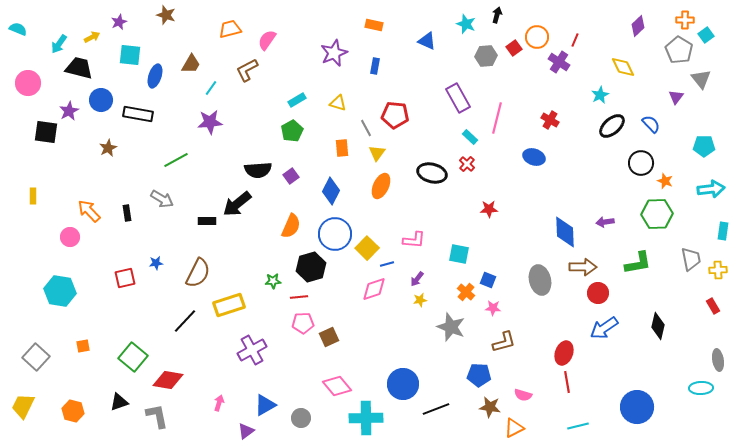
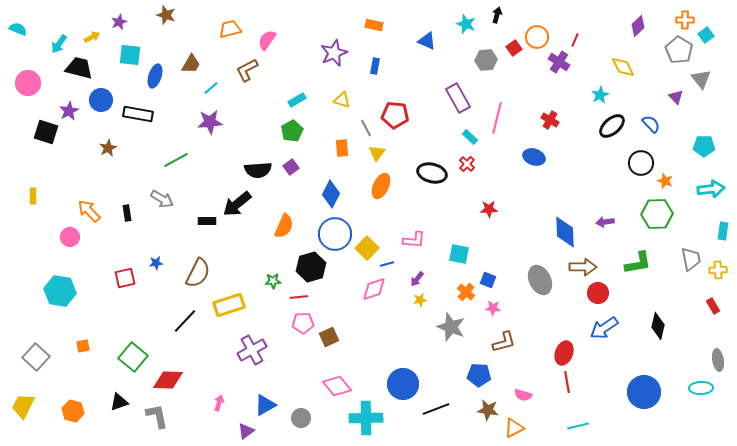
gray hexagon at (486, 56): moved 4 px down
cyan line at (211, 88): rotated 14 degrees clockwise
purple triangle at (676, 97): rotated 21 degrees counterclockwise
yellow triangle at (338, 103): moved 4 px right, 3 px up
black square at (46, 132): rotated 10 degrees clockwise
purple square at (291, 176): moved 9 px up
blue diamond at (331, 191): moved 3 px down
orange semicircle at (291, 226): moved 7 px left
gray ellipse at (540, 280): rotated 12 degrees counterclockwise
red diamond at (168, 380): rotated 8 degrees counterclockwise
brown star at (490, 407): moved 2 px left, 3 px down
blue circle at (637, 407): moved 7 px right, 15 px up
